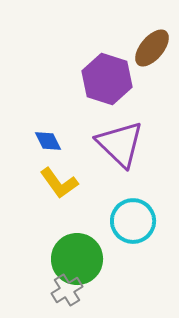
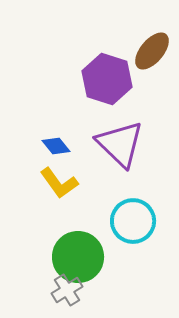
brown ellipse: moved 3 px down
blue diamond: moved 8 px right, 5 px down; rotated 12 degrees counterclockwise
green circle: moved 1 px right, 2 px up
